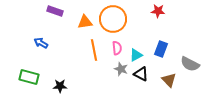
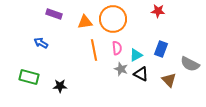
purple rectangle: moved 1 px left, 3 px down
